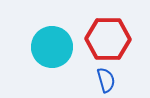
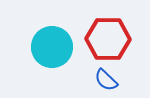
blue semicircle: rotated 150 degrees clockwise
